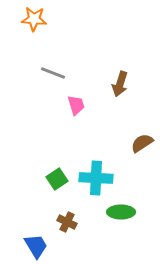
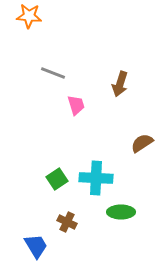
orange star: moved 5 px left, 3 px up
